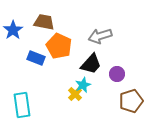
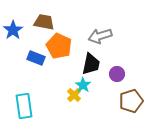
black trapezoid: rotated 30 degrees counterclockwise
cyan star: rotated 14 degrees counterclockwise
yellow cross: moved 1 px left, 1 px down
cyan rectangle: moved 2 px right, 1 px down
